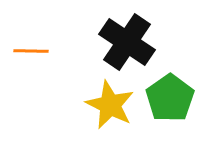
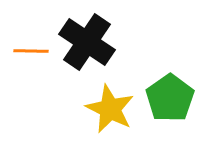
black cross: moved 40 px left
yellow star: moved 4 px down
